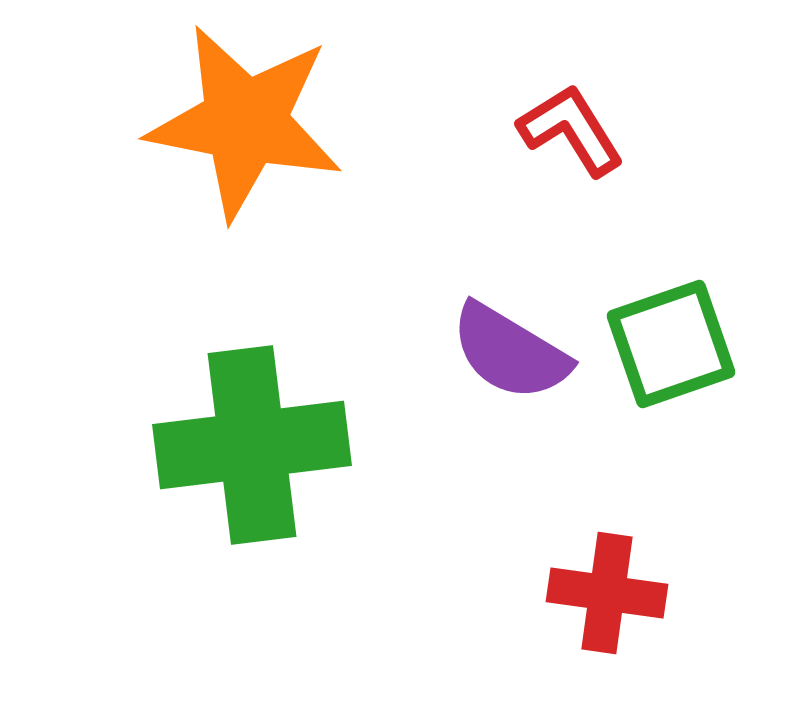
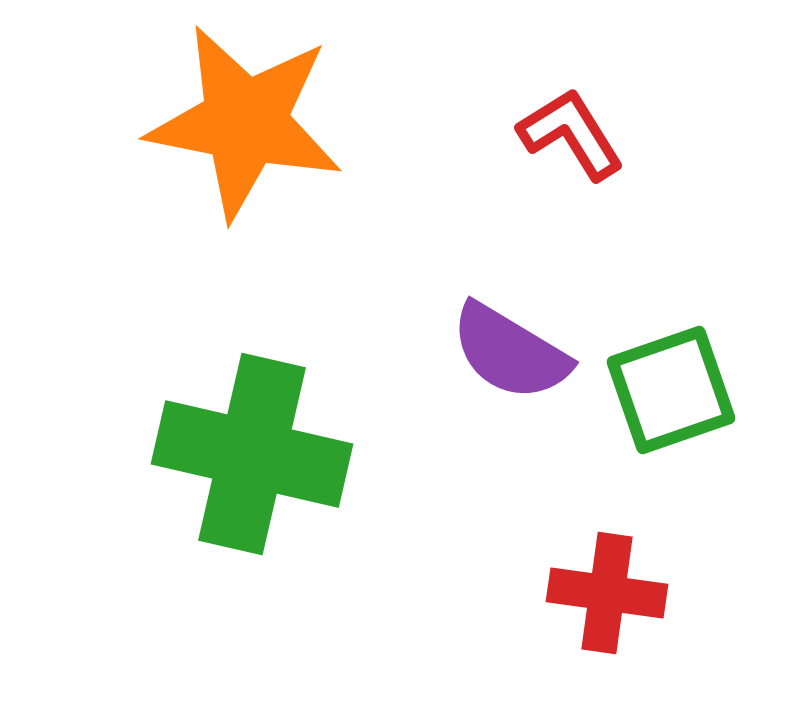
red L-shape: moved 4 px down
green square: moved 46 px down
green cross: moved 9 px down; rotated 20 degrees clockwise
